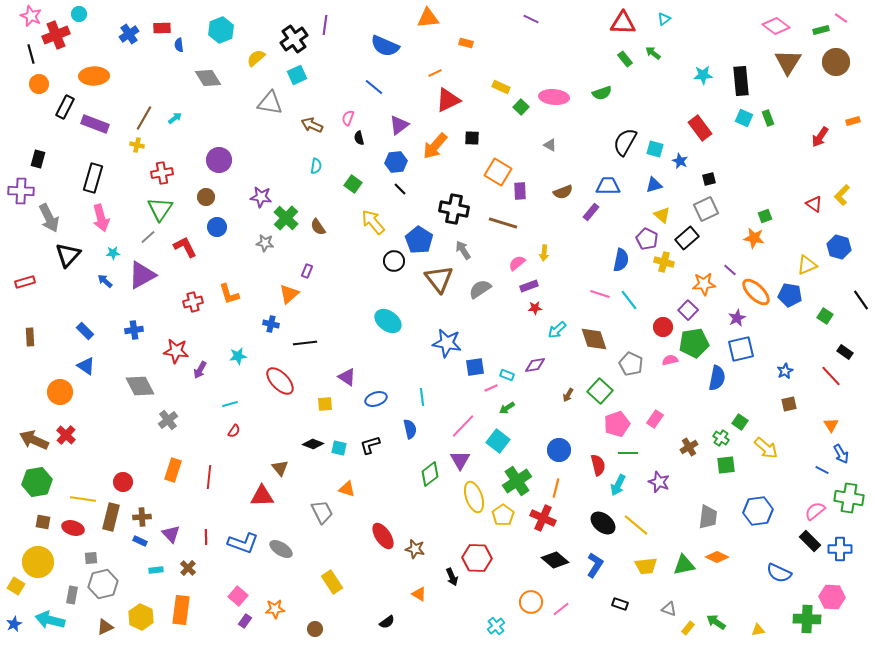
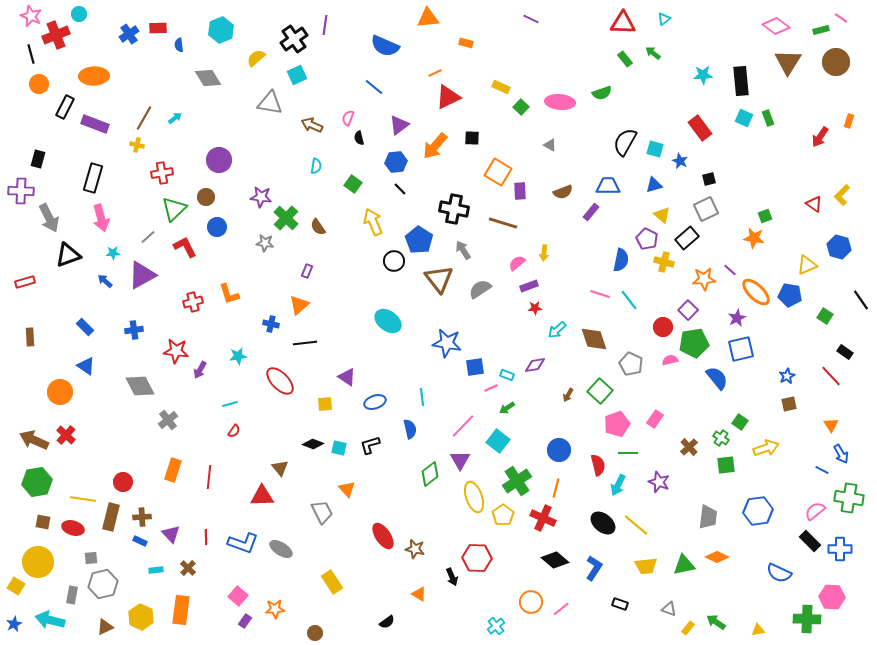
red rectangle at (162, 28): moved 4 px left
pink ellipse at (554, 97): moved 6 px right, 5 px down
red triangle at (448, 100): moved 3 px up
orange rectangle at (853, 121): moved 4 px left; rotated 56 degrees counterclockwise
green triangle at (160, 209): moved 14 px right; rotated 12 degrees clockwise
yellow arrow at (373, 222): rotated 16 degrees clockwise
black triangle at (68, 255): rotated 28 degrees clockwise
orange star at (704, 284): moved 5 px up
orange triangle at (289, 294): moved 10 px right, 11 px down
blue rectangle at (85, 331): moved 4 px up
blue star at (785, 371): moved 2 px right, 5 px down
blue semicircle at (717, 378): rotated 50 degrees counterclockwise
blue ellipse at (376, 399): moved 1 px left, 3 px down
brown cross at (689, 447): rotated 12 degrees counterclockwise
yellow arrow at (766, 448): rotated 60 degrees counterclockwise
orange triangle at (347, 489): rotated 30 degrees clockwise
blue L-shape at (595, 565): moved 1 px left, 3 px down
brown circle at (315, 629): moved 4 px down
